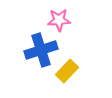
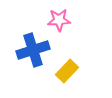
blue cross: moved 8 px left
